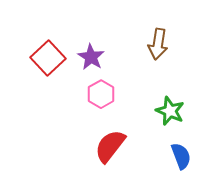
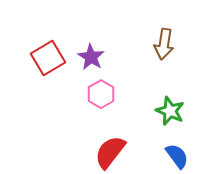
brown arrow: moved 6 px right
red square: rotated 12 degrees clockwise
red semicircle: moved 6 px down
blue semicircle: moved 4 px left; rotated 16 degrees counterclockwise
